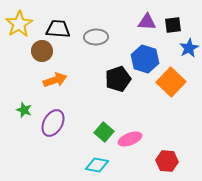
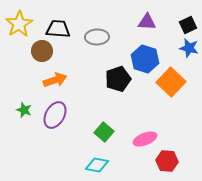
black square: moved 15 px right; rotated 18 degrees counterclockwise
gray ellipse: moved 1 px right
blue star: rotated 30 degrees counterclockwise
purple ellipse: moved 2 px right, 8 px up
pink ellipse: moved 15 px right
